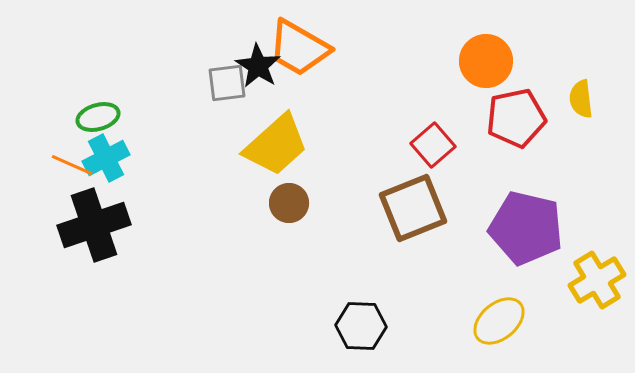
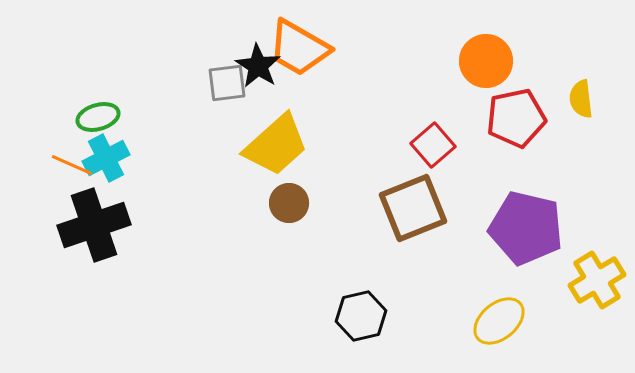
black hexagon: moved 10 px up; rotated 15 degrees counterclockwise
